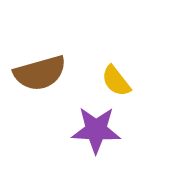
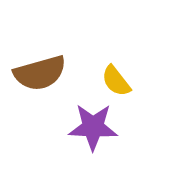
purple star: moved 3 px left, 3 px up
